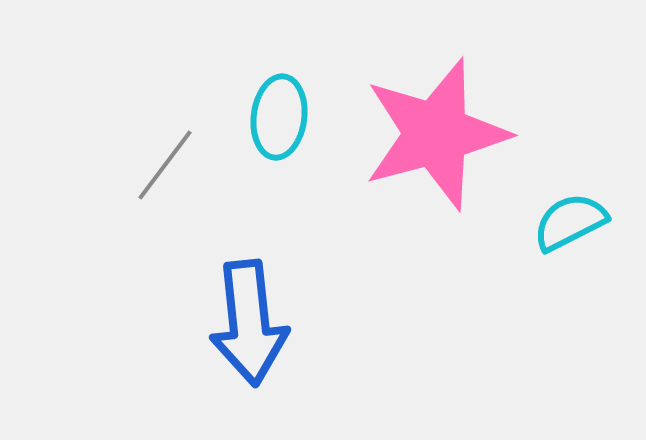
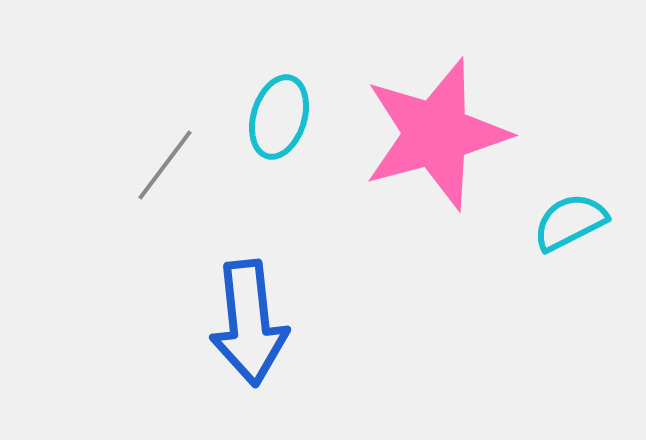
cyan ellipse: rotated 10 degrees clockwise
